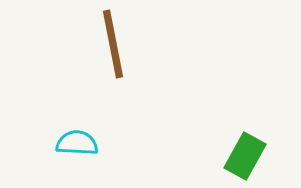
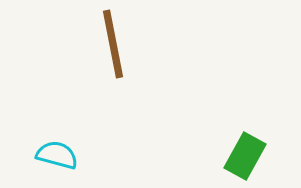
cyan semicircle: moved 20 px left, 12 px down; rotated 12 degrees clockwise
